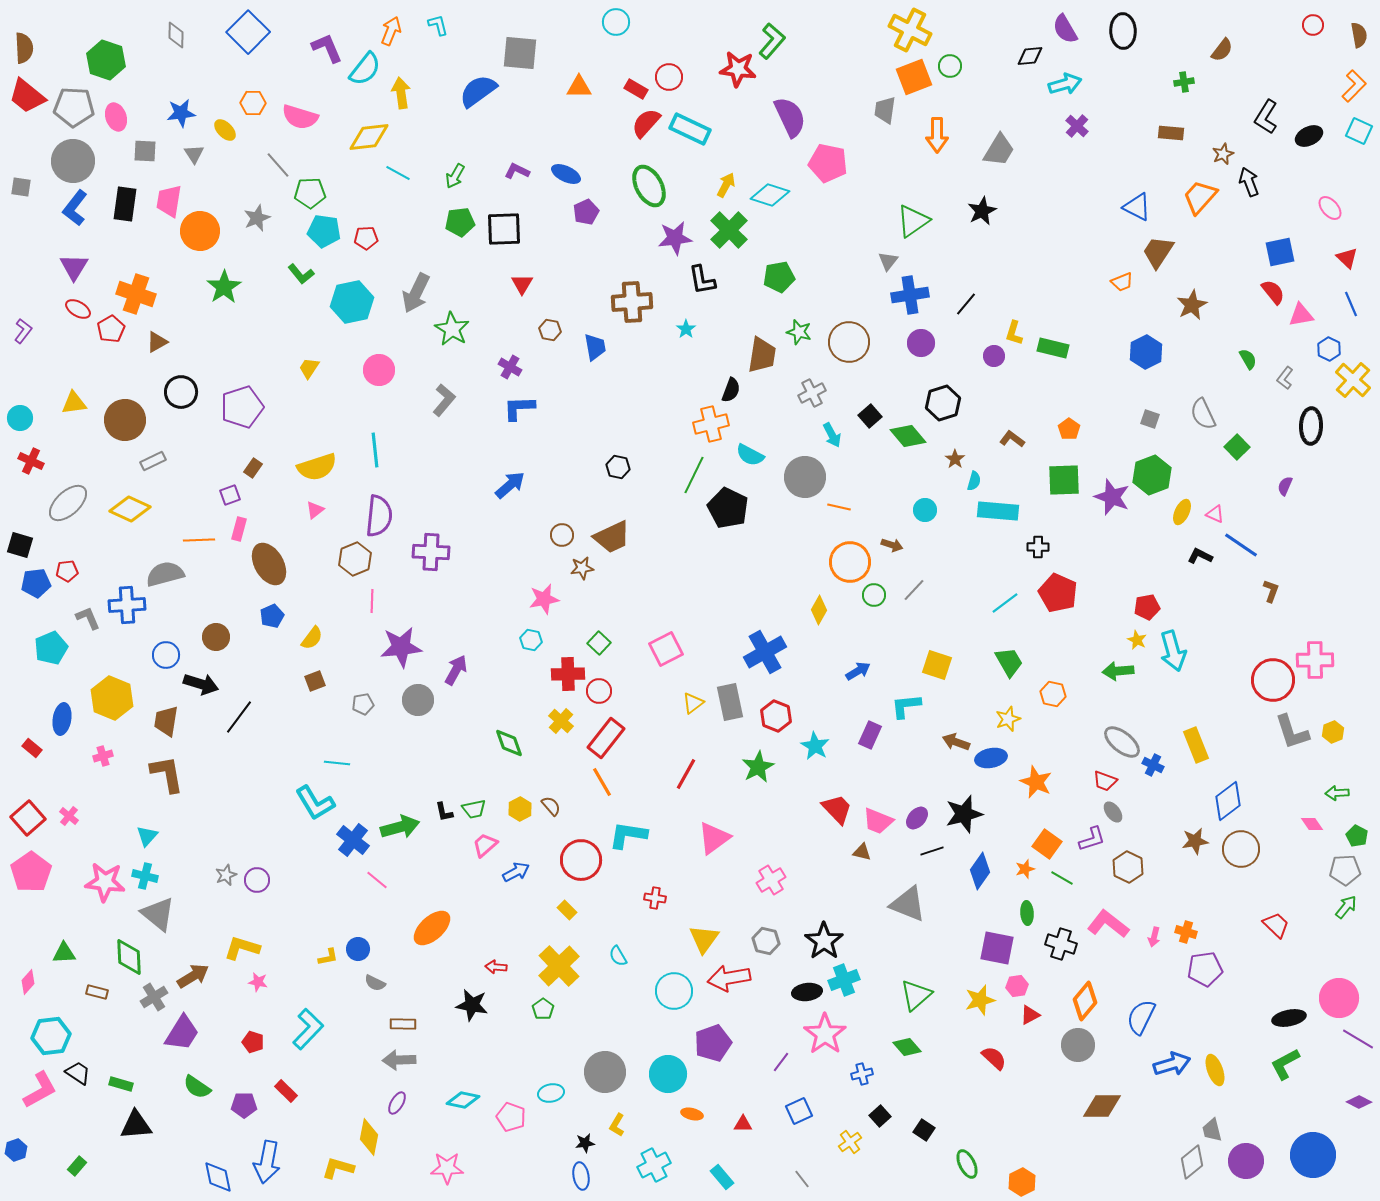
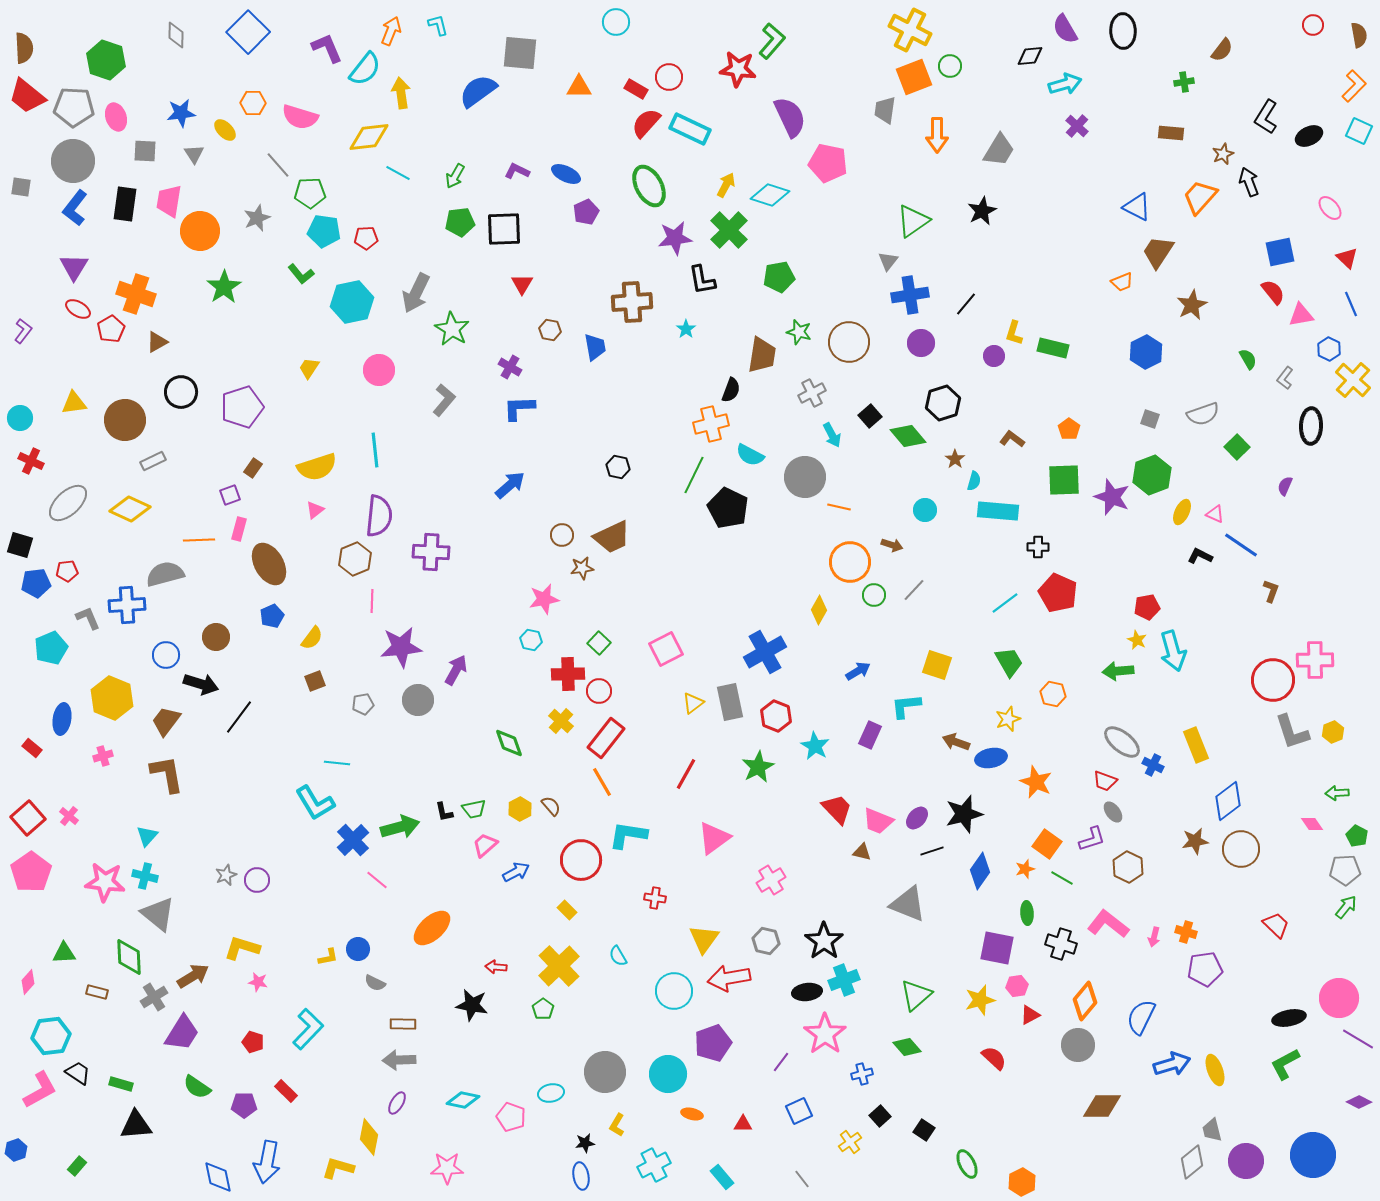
gray semicircle at (1203, 414): rotated 84 degrees counterclockwise
brown trapezoid at (166, 721): rotated 28 degrees clockwise
blue cross at (353, 840): rotated 8 degrees clockwise
